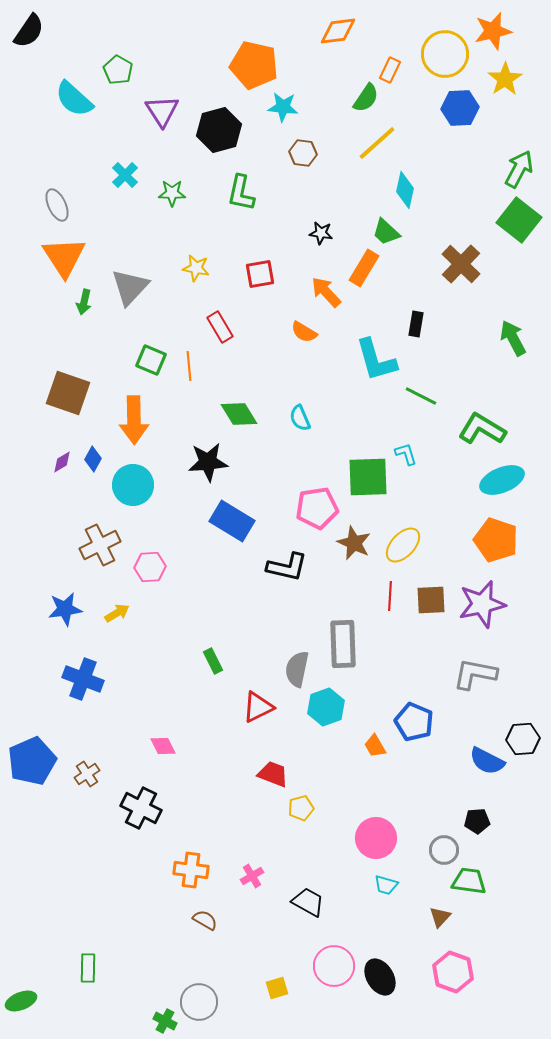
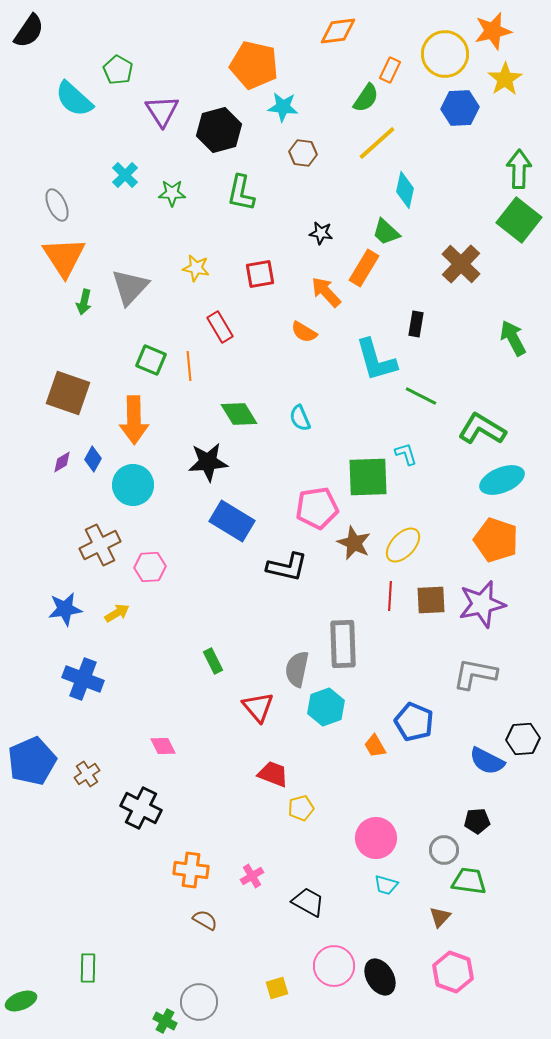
green arrow at (519, 169): rotated 27 degrees counterclockwise
red triangle at (258, 707): rotated 44 degrees counterclockwise
